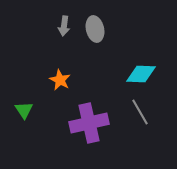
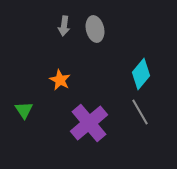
cyan diamond: rotated 52 degrees counterclockwise
purple cross: rotated 27 degrees counterclockwise
